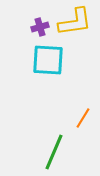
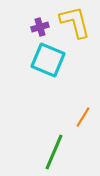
yellow L-shape: rotated 96 degrees counterclockwise
cyan square: rotated 20 degrees clockwise
orange line: moved 1 px up
